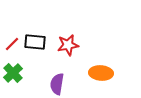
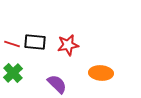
red line: rotated 63 degrees clockwise
purple semicircle: rotated 125 degrees clockwise
